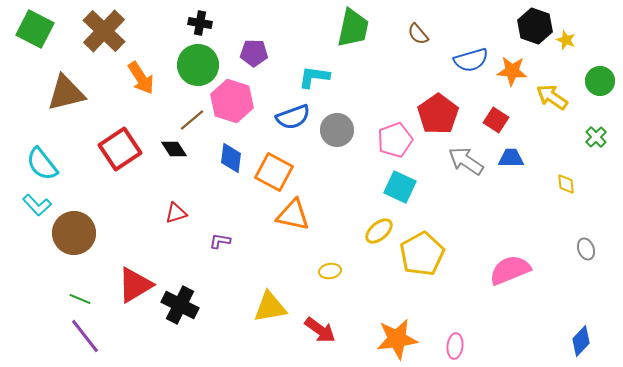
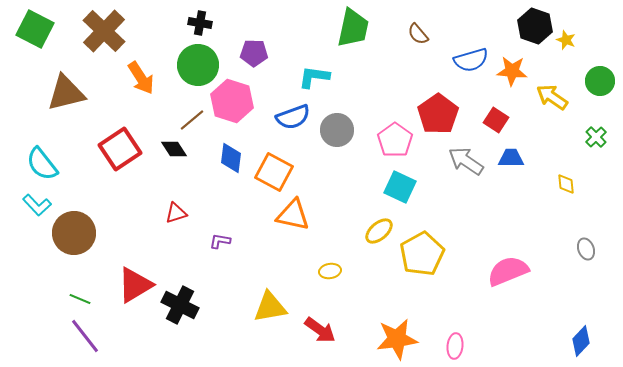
pink pentagon at (395, 140): rotated 16 degrees counterclockwise
pink semicircle at (510, 270): moved 2 px left, 1 px down
